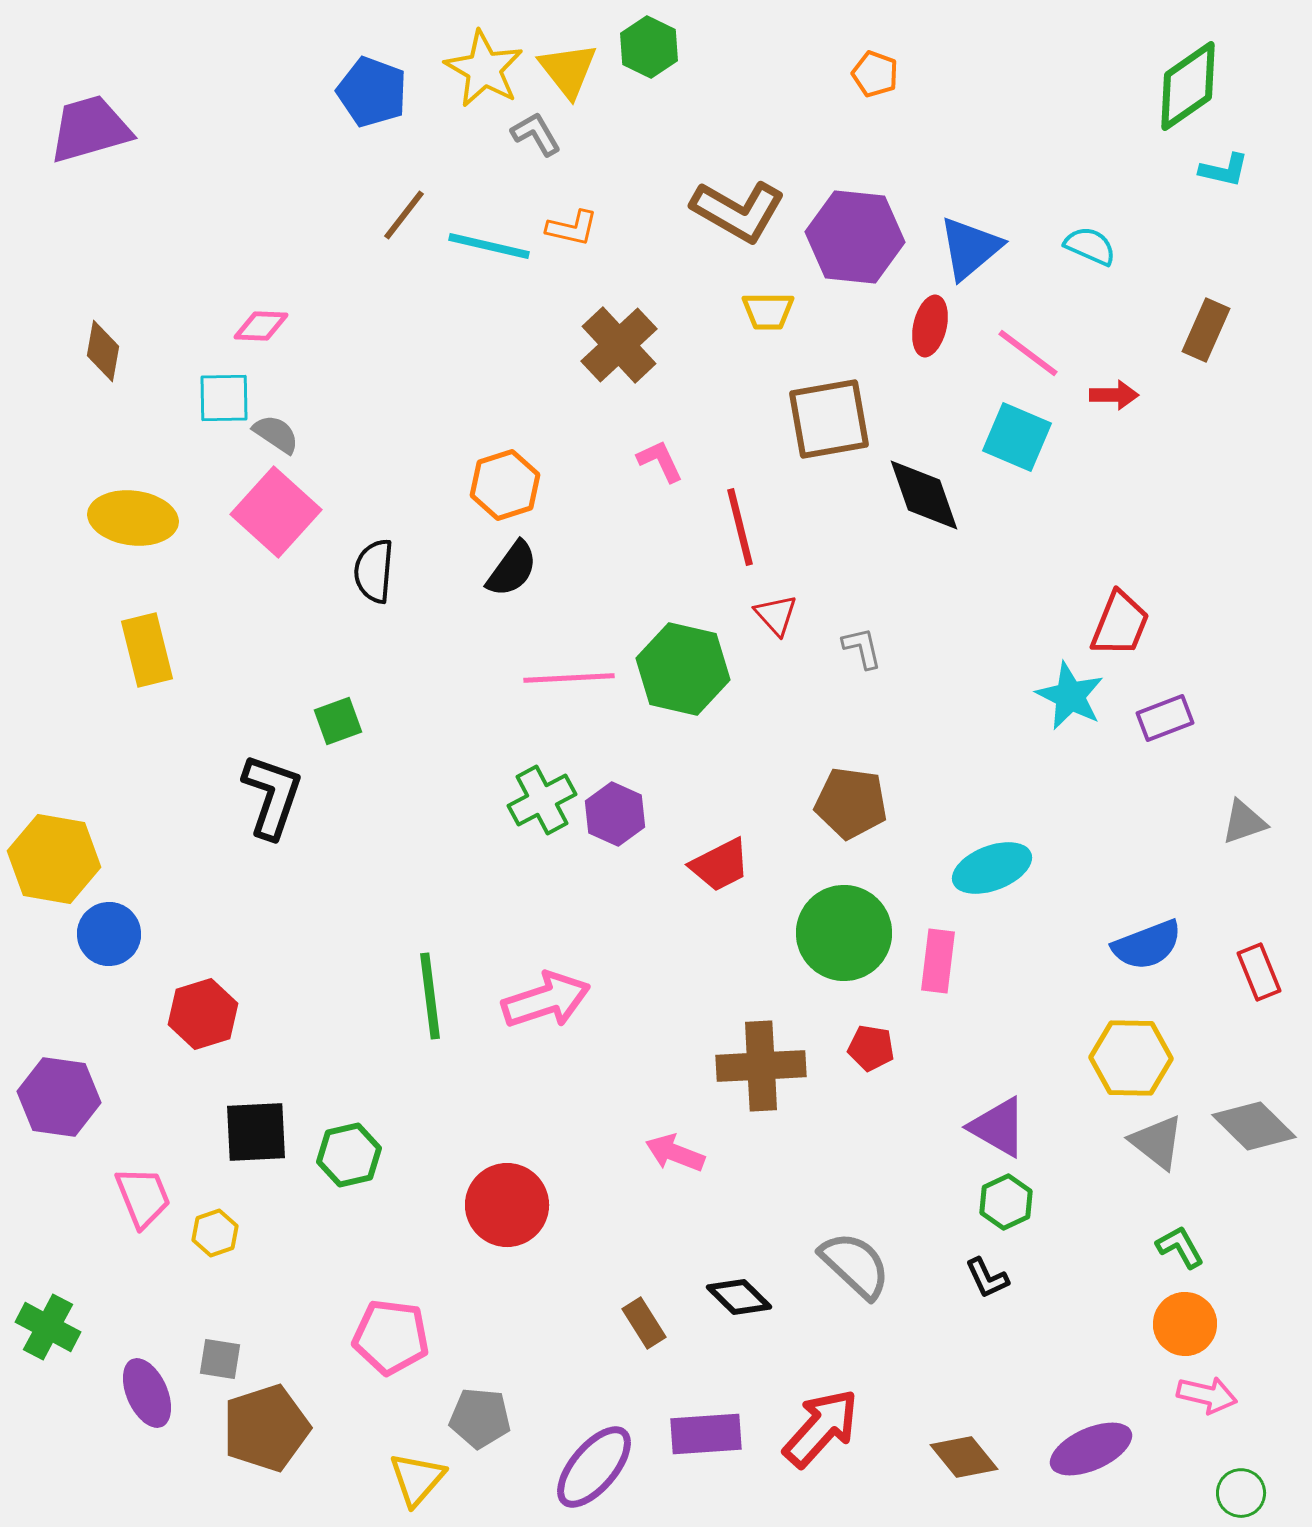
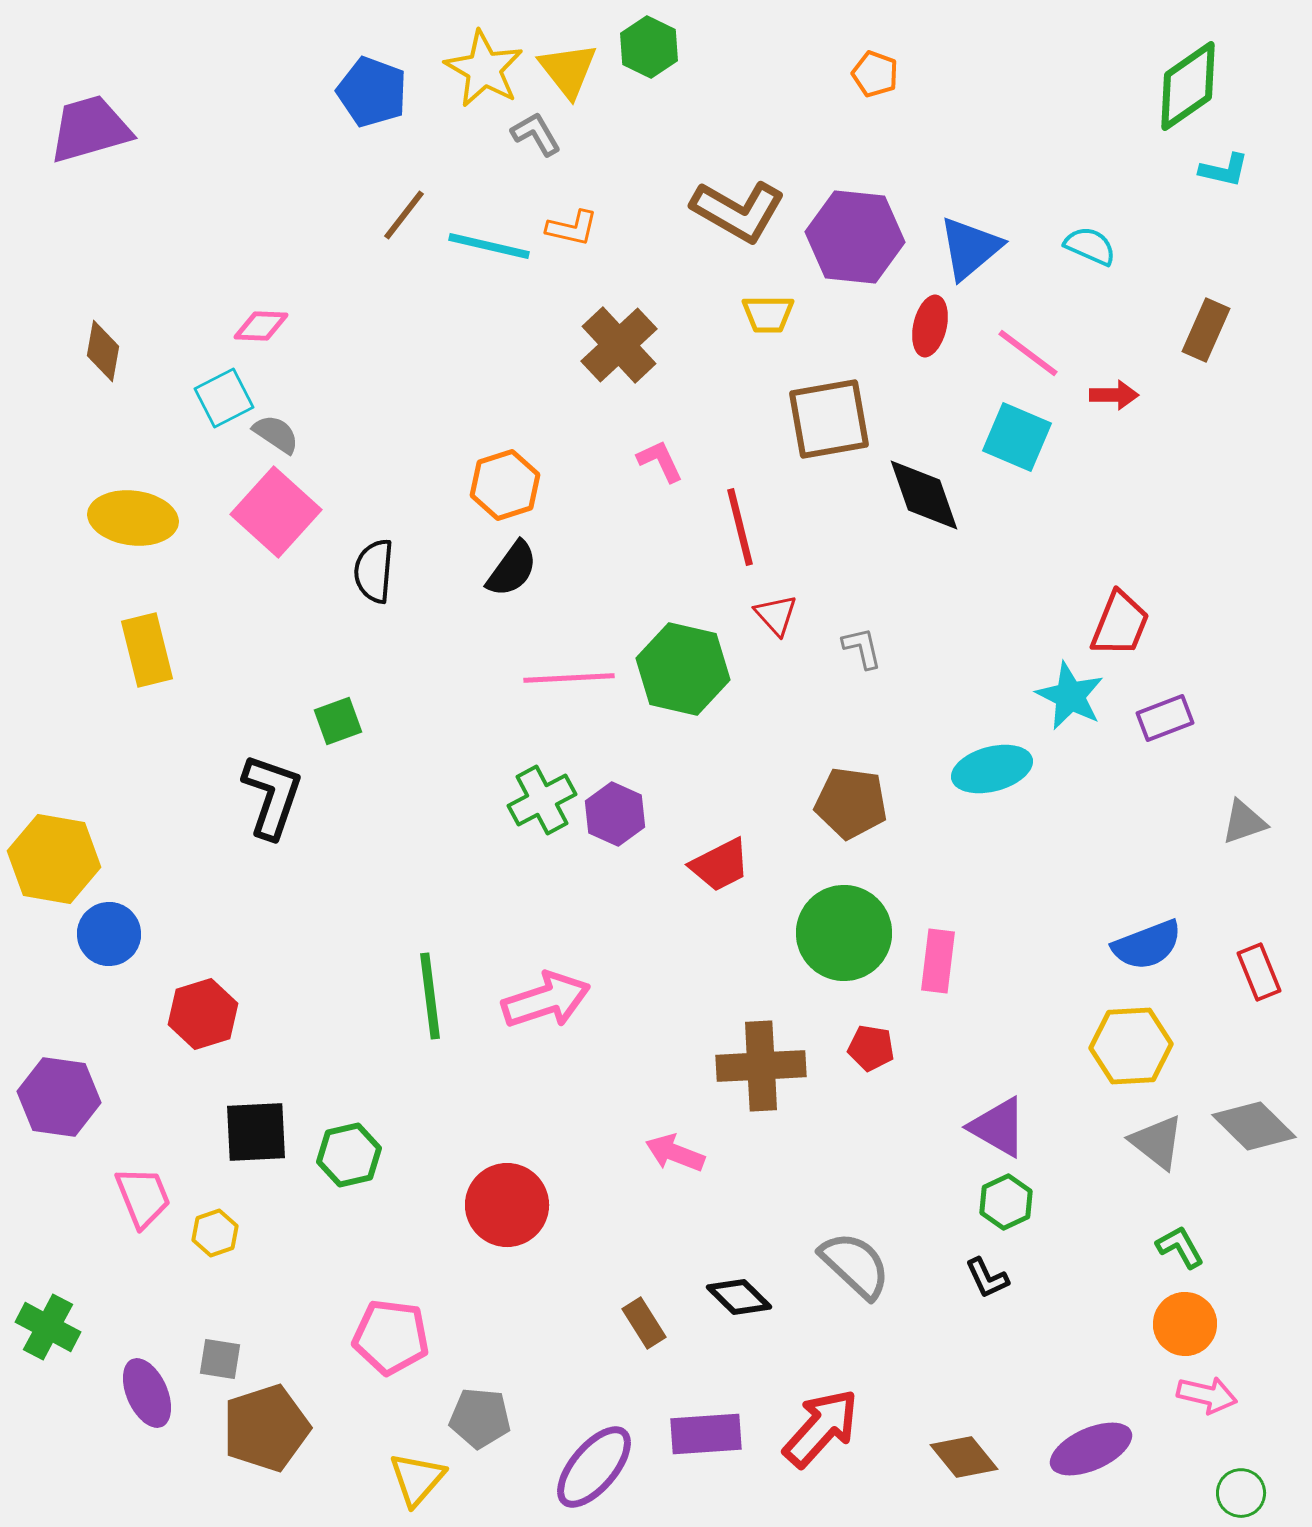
yellow trapezoid at (768, 311): moved 3 px down
cyan square at (224, 398): rotated 26 degrees counterclockwise
cyan ellipse at (992, 868): moved 99 px up; rotated 6 degrees clockwise
yellow hexagon at (1131, 1058): moved 12 px up; rotated 4 degrees counterclockwise
